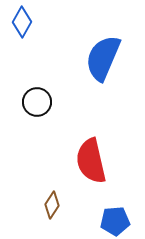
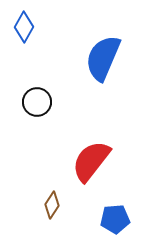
blue diamond: moved 2 px right, 5 px down
red semicircle: rotated 51 degrees clockwise
blue pentagon: moved 2 px up
